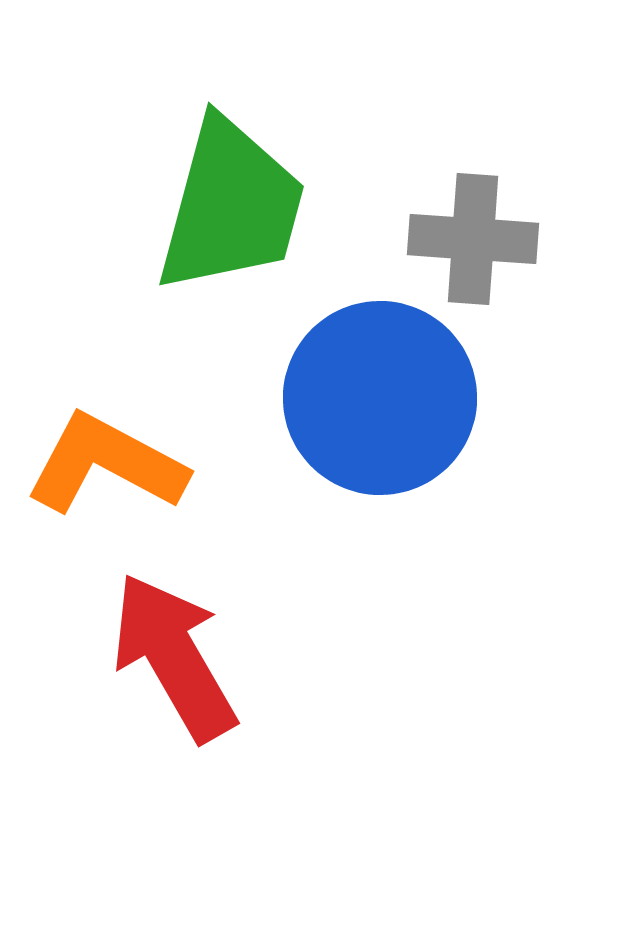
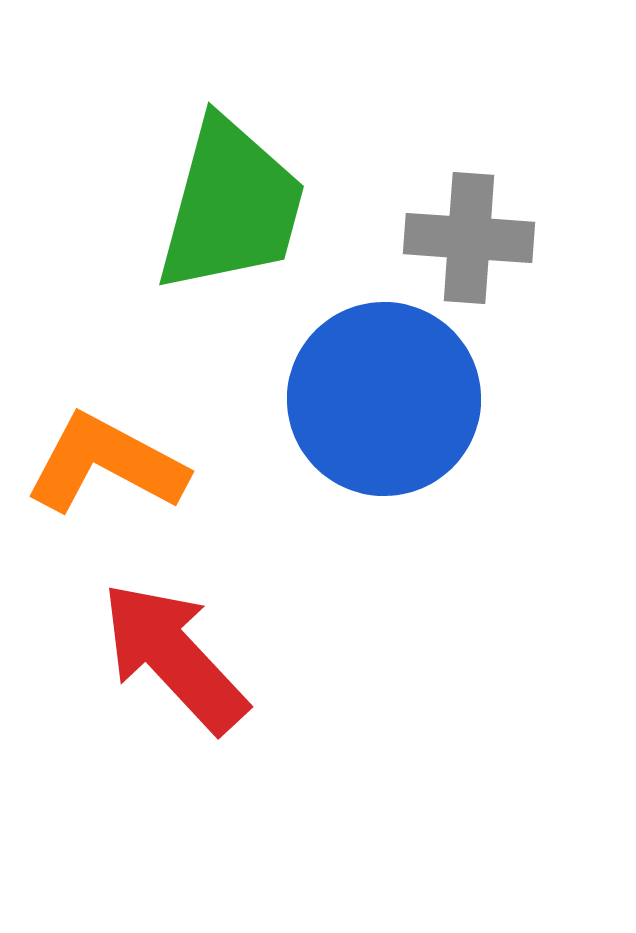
gray cross: moved 4 px left, 1 px up
blue circle: moved 4 px right, 1 px down
red arrow: rotated 13 degrees counterclockwise
